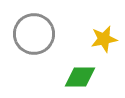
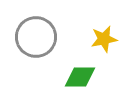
gray circle: moved 2 px right, 3 px down
